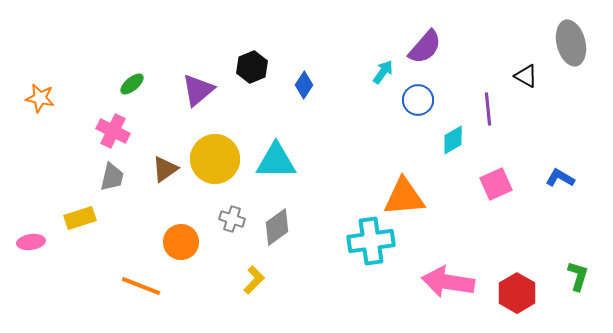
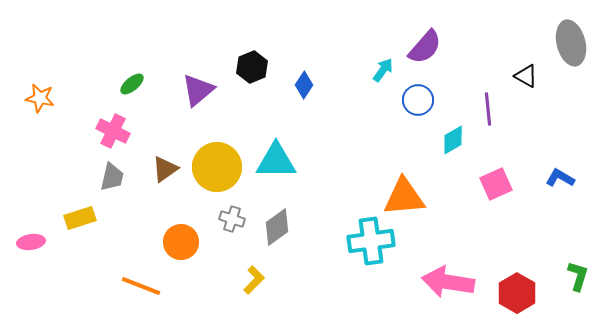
cyan arrow: moved 2 px up
yellow circle: moved 2 px right, 8 px down
